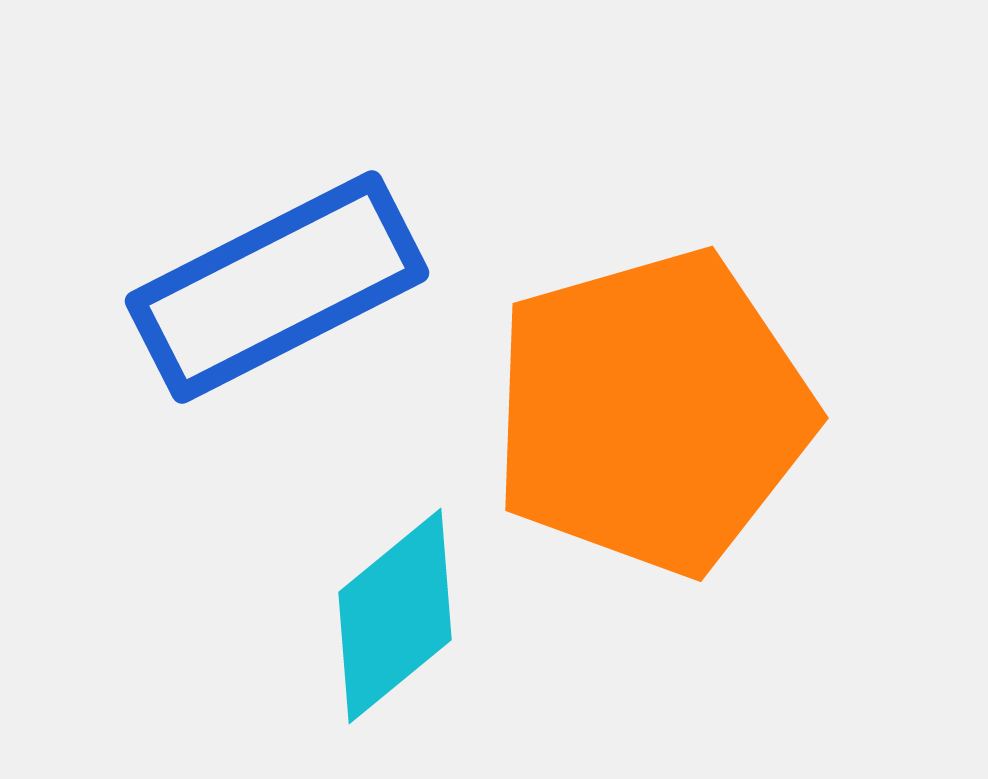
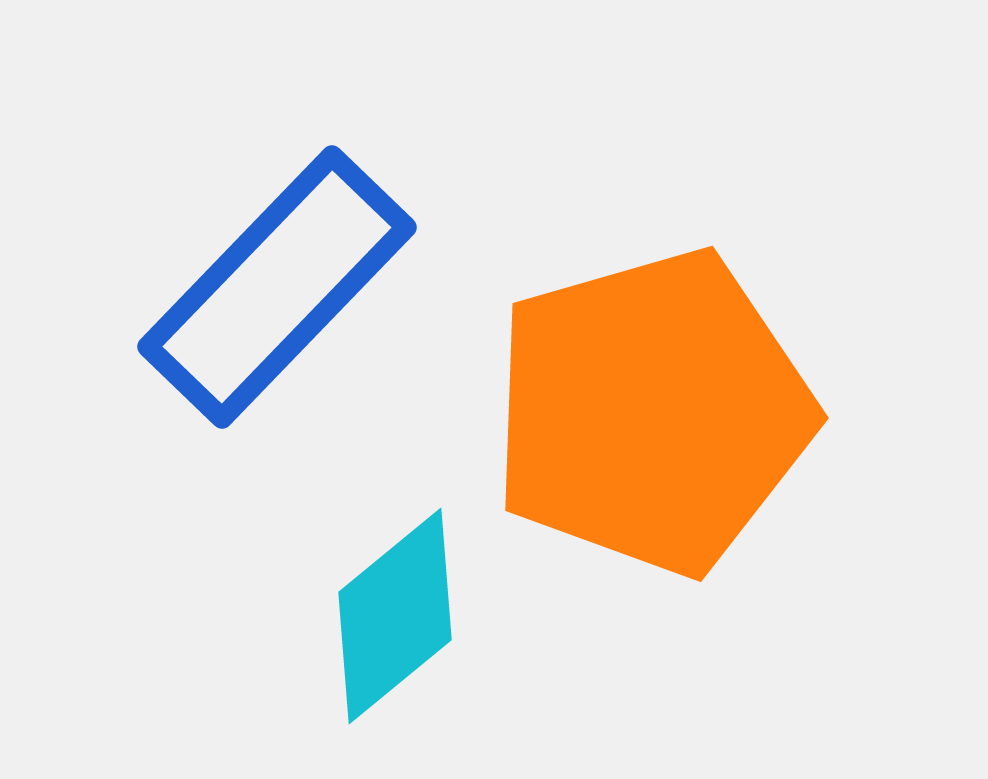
blue rectangle: rotated 19 degrees counterclockwise
